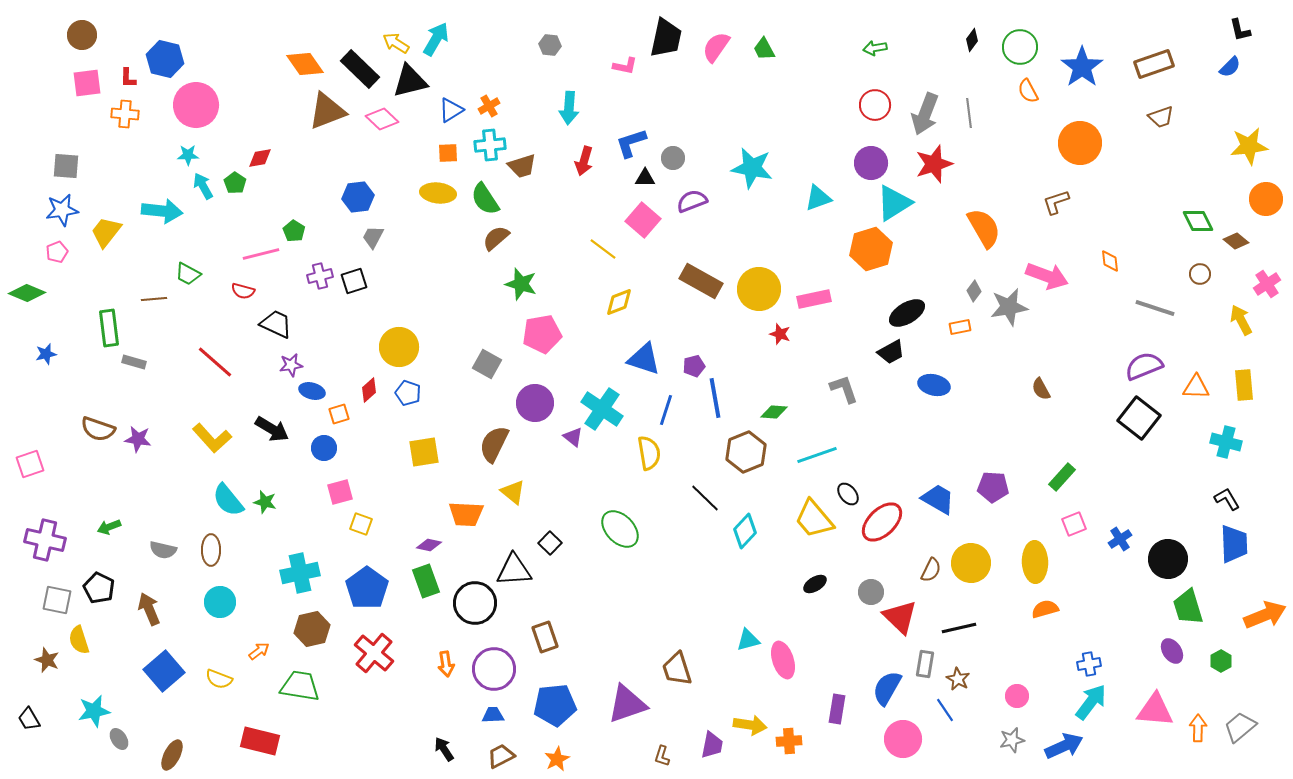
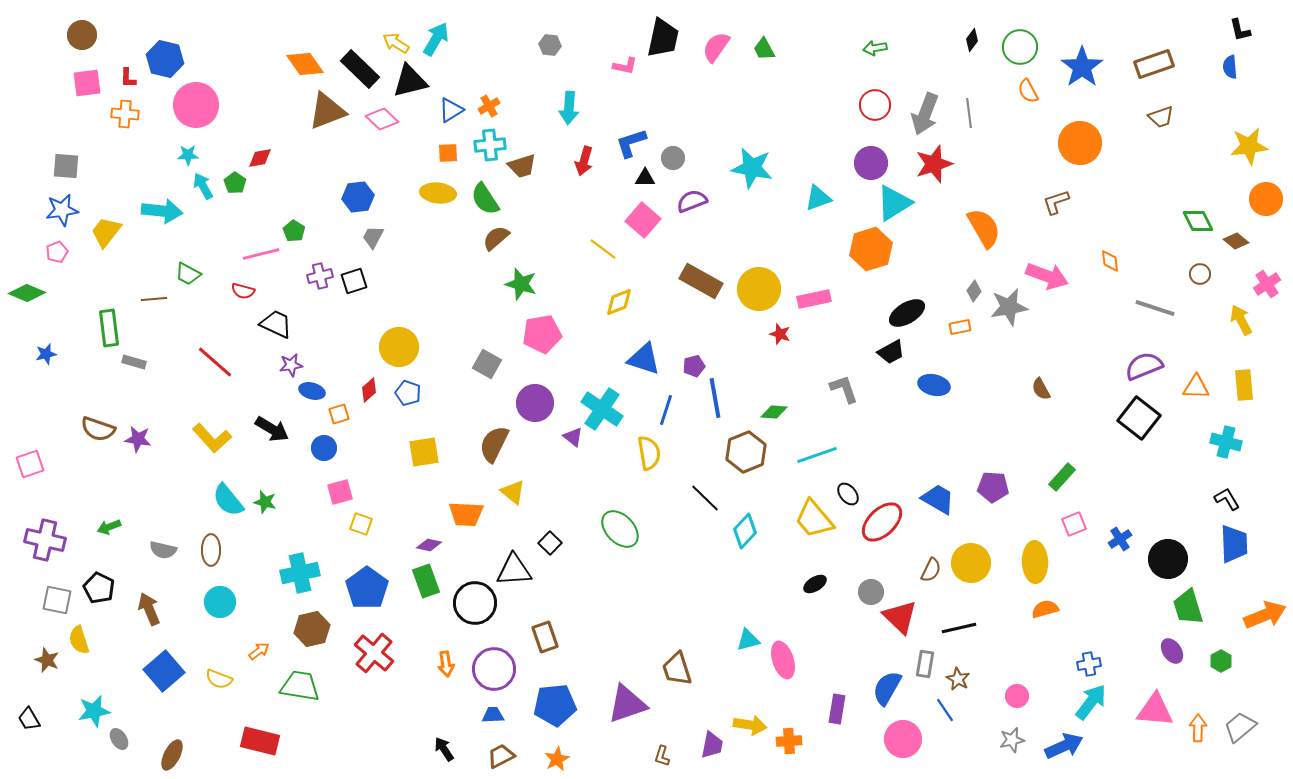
black trapezoid at (666, 38): moved 3 px left
blue semicircle at (1230, 67): rotated 130 degrees clockwise
